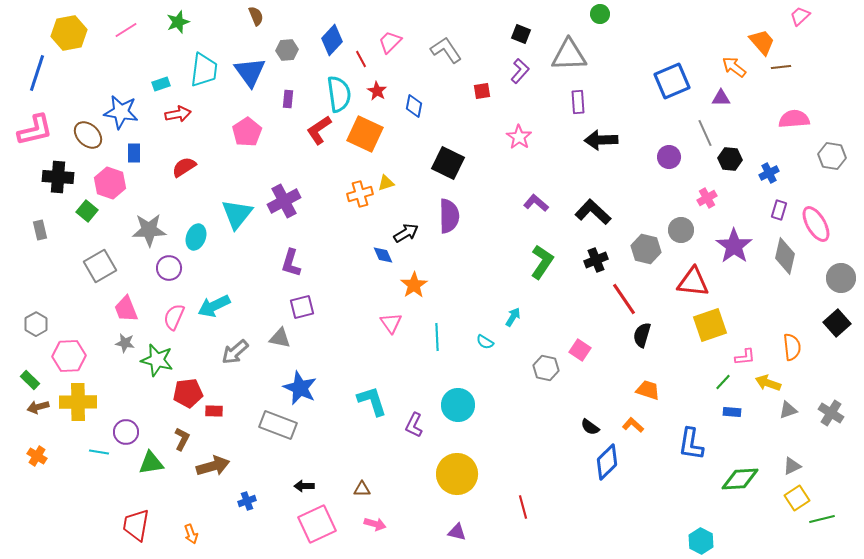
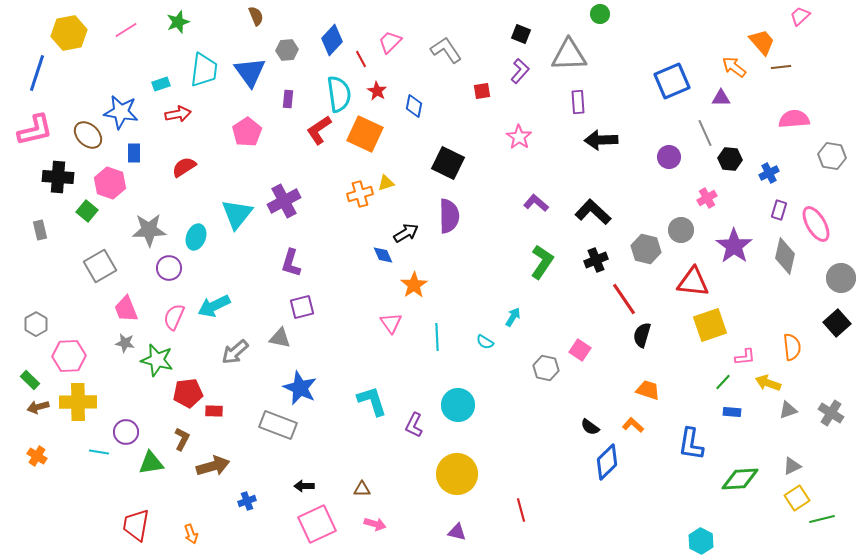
red line at (523, 507): moved 2 px left, 3 px down
